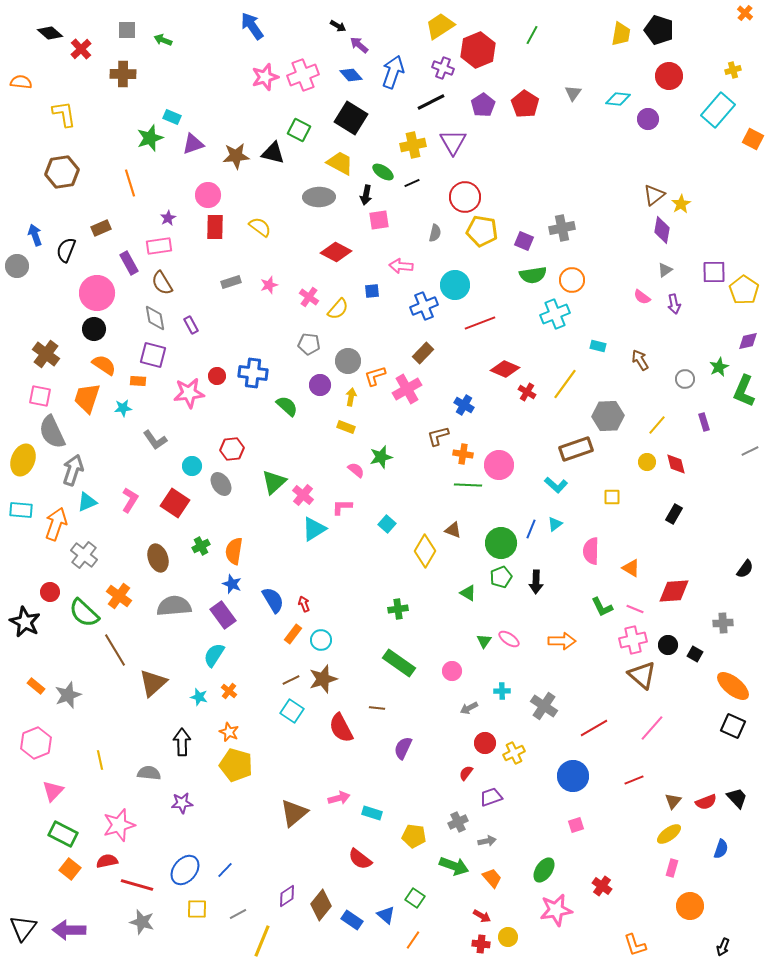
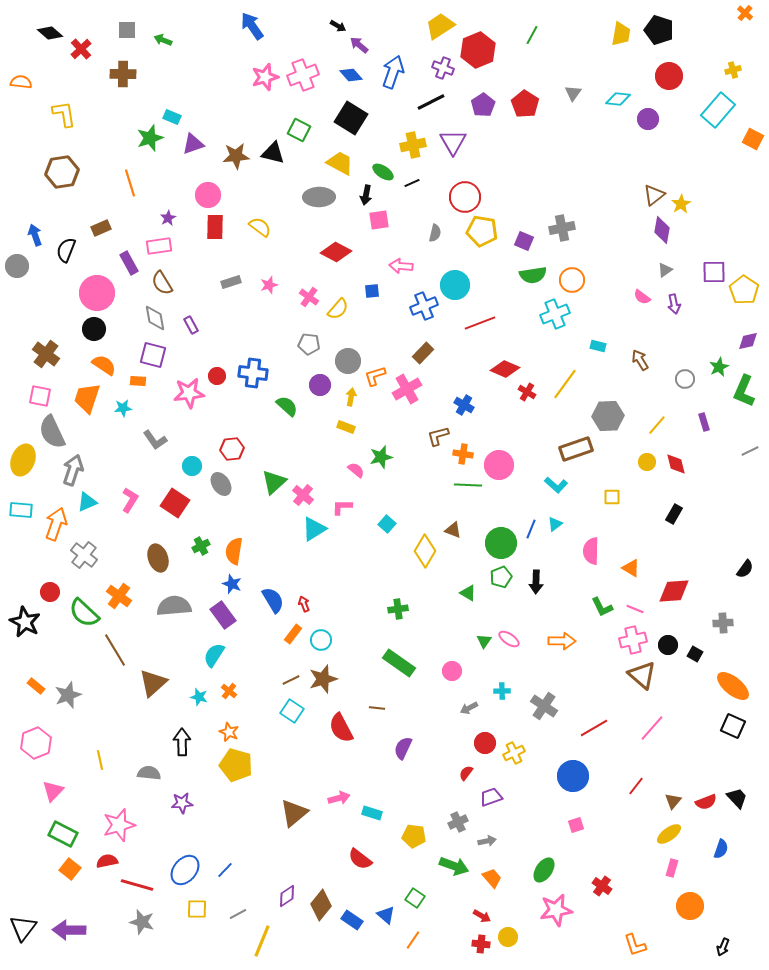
red line at (634, 780): moved 2 px right, 6 px down; rotated 30 degrees counterclockwise
